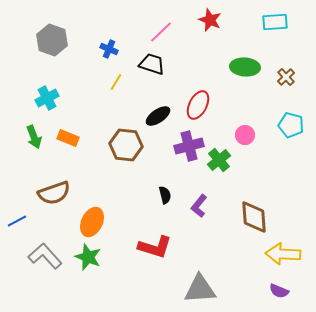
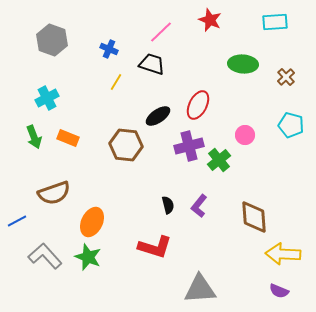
green ellipse: moved 2 px left, 3 px up
black semicircle: moved 3 px right, 10 px down
